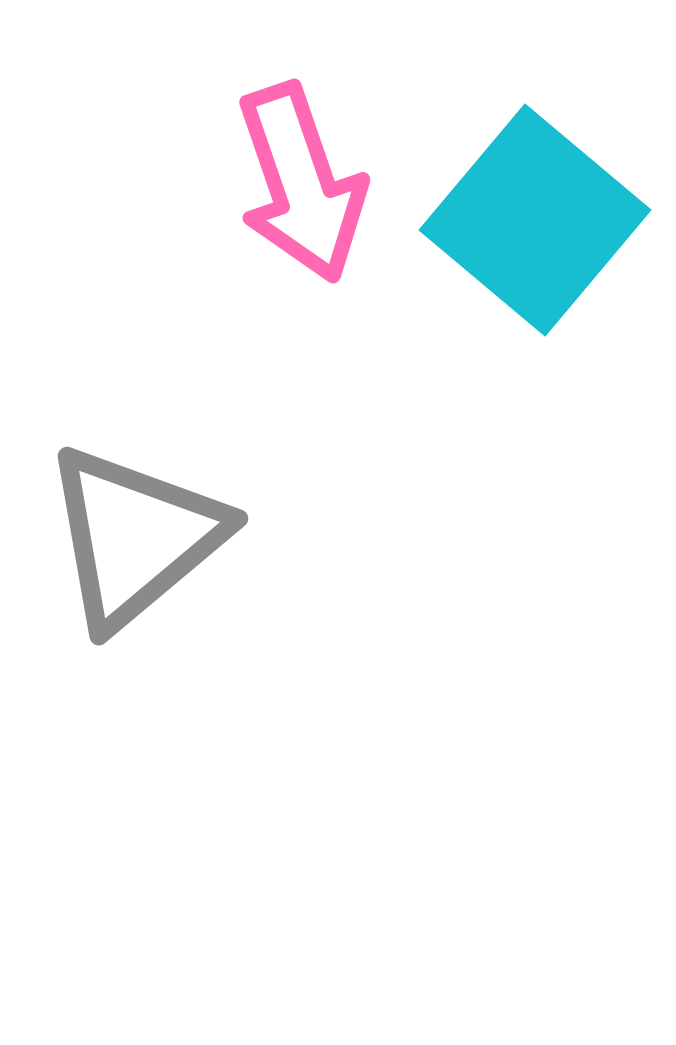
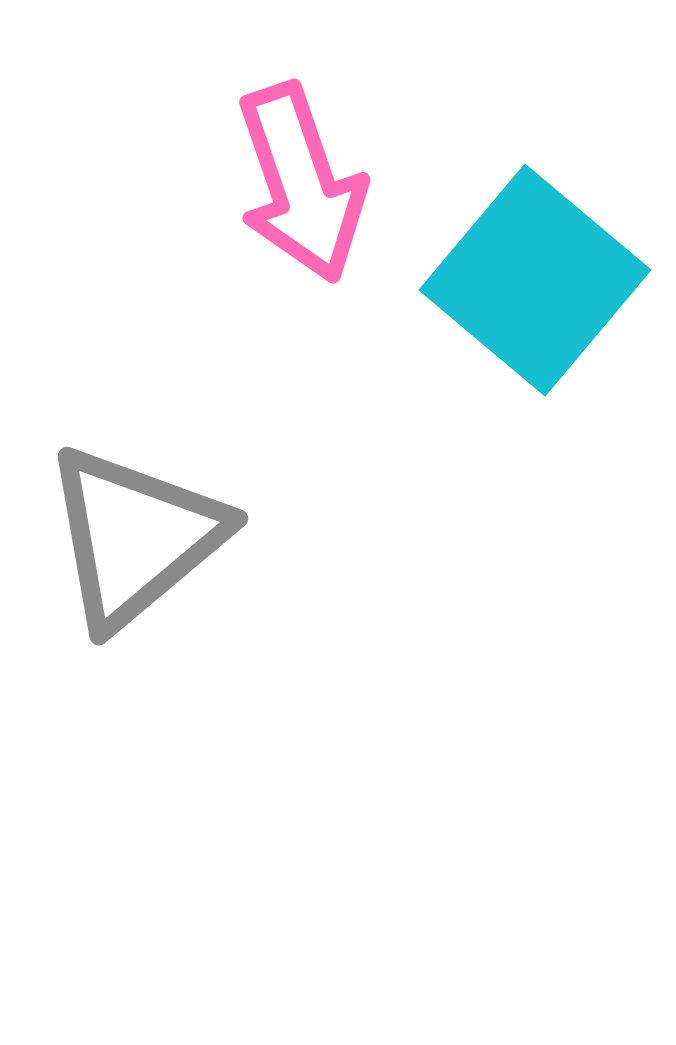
cyan square: moved 60 px down
